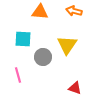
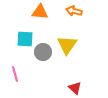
cyan square: moved 2 px right
gray circle: moved 5 px up
pink line: moved 3 px left, 1 px up
red triangle: rotated 24 degrees clockwise
